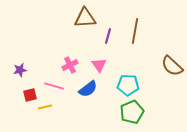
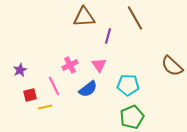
brown triangle: moved 1 px left, 1 px up
brown line: moved 13 px up; rotated 40 degrees counterclockwise
purple star: rotated 16 degrees counterclockwise
pink line: rotated 48 degrees clockwise
green pentagon: moved 5 px down
